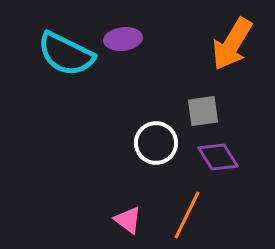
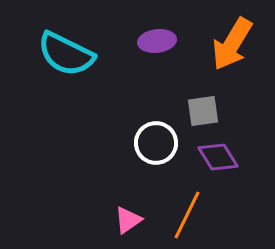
purple ellipse: moved 34 px right, 2 px down
pink triangle: rotated 48 degrees clockwise
